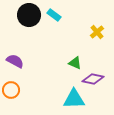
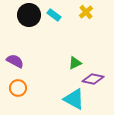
yellow cross: moved 11 px left, 20 px up
green triangle: rotated 48 degrees counterclockwise
orange circle: moved 7 px right, 2 px up
cyan triangle: rotated 30 degrees clockwise
